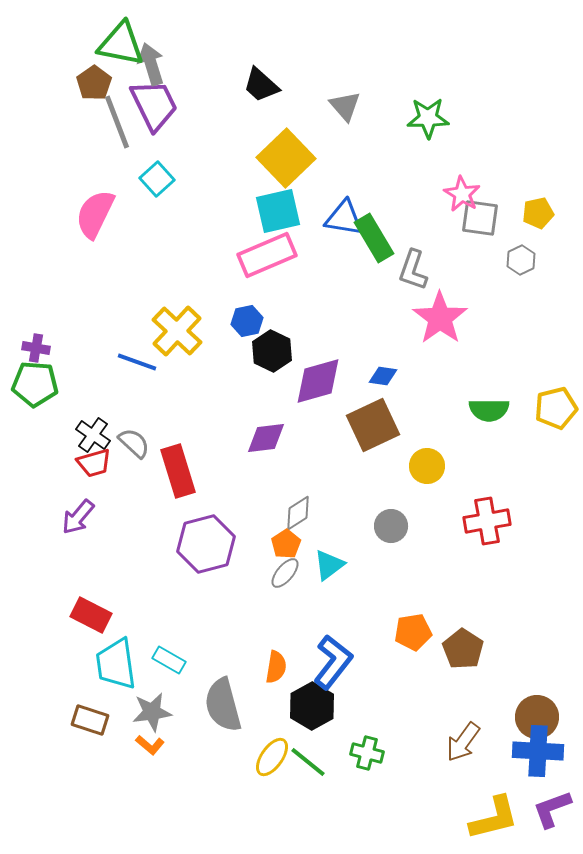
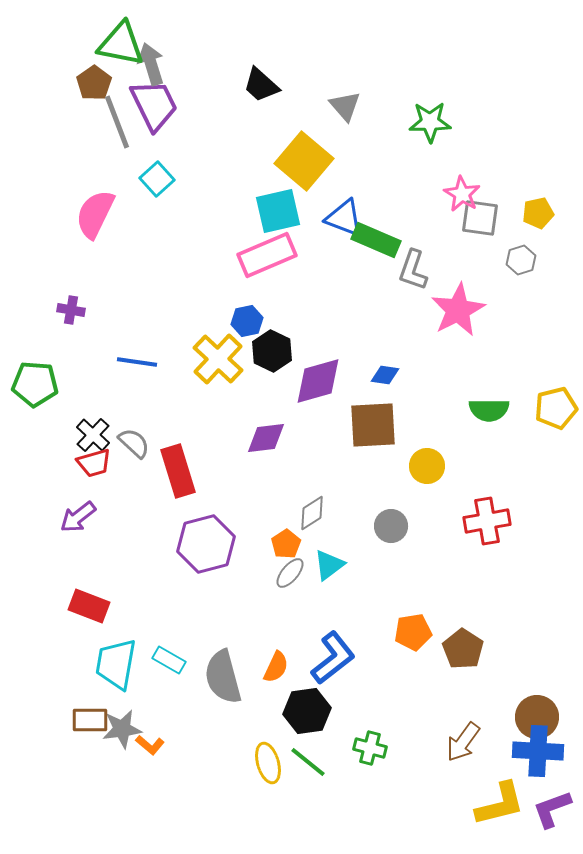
green star at (428, 118): moved 2 px right, 4 px down
yellow square at (286, 158): moved 18 px right, 3 px down; rotated 6 degrees counterclockwise
blue triangle at (344, 218): rotated 12 degrees clockwise
green rectangle at (374, 238): moved 2 px right, 2 px down; rotated 36 degrees counterclockwise
gray hexagon at (521, 260): rotated 8 degrees clockwise
pink star at (440, 318): moved 18 px right, 8 px up; rotated 8 degrees clockwise
yellow cross at (177, 331): moved 41 px right, 28 px down
purple cross at (36, 348): moved 35 px right, 38 px up
blue line at (137, 362): rotated 12 degrees counterclockwise
blue diamond at (383, 376): moved 2 px right, 1 px up
brown square at (373, 425): rotated 22 degrees clockwise
black cross at (93, 435): rotated 8 degrees clockwise
gray diamond at (298, 513): moved 14 px right
purple arrow at (78, 517): rotated 12 degrees clockwise
gray ellipse at (285, 573): moved 5 px right
red rectangle at (91, 615): moved 2 px left, 9 px up; rotated 6 degrees counterclockwise
blue L-shape at (333, 662): moved 4 px up; rotated 14 degrees clockwise
cyan trapezoid at (116, 664): rotated 18 degrees clockwise
orange semicircle at (276, 667): rotated 16 degrees clockwise
gray semicircle at (223, 705): moved 28 px up
black hexagon at (312, 706): moved 5 px left, 5 px down; rotated 21 degrees clockwise
gray star at (152, 712): moved 30 px left, 17 px down
brown rectangle at (90, 720): rotated 18 degrees counterclockwise
green cross at (367, 753): moved 3 px right, 5 px up
yellow ellipse at (272, 757): moved 4 px left, 6 px down; rotated 51 degrees counterclockwise
yellow L-shape at (494, 818): moved 6 px right, 14 px up
